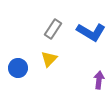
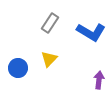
gray rectangle: moved 3 px left, 6 px up
